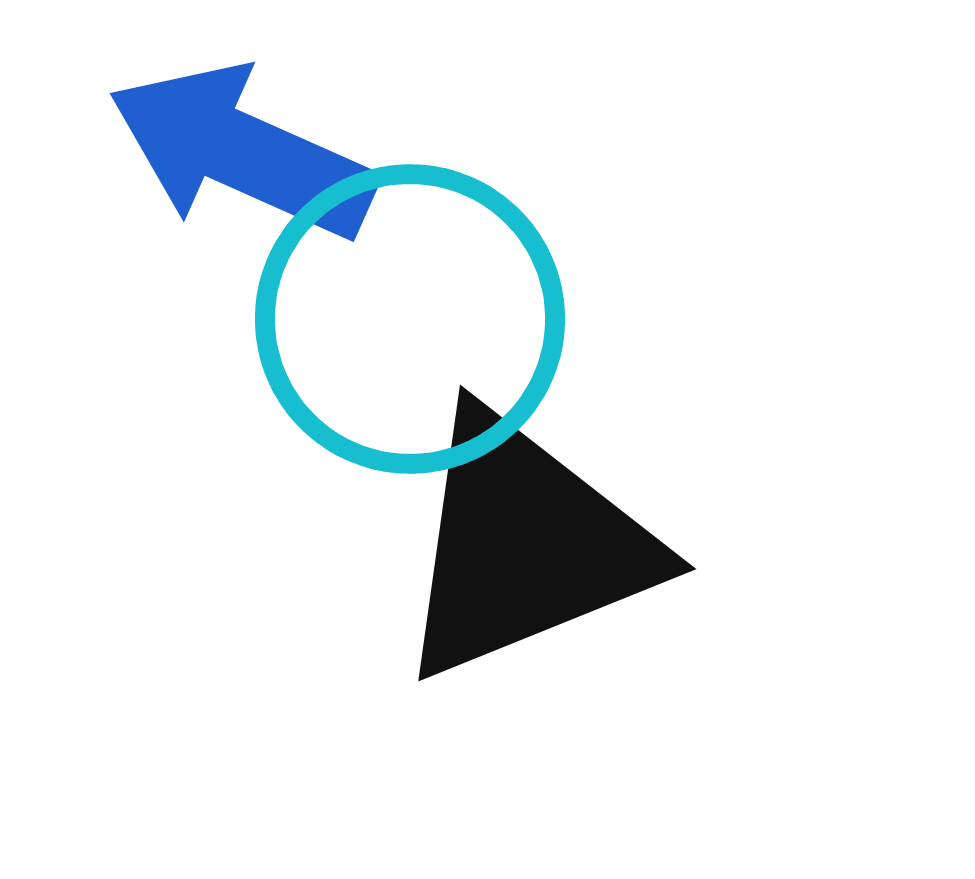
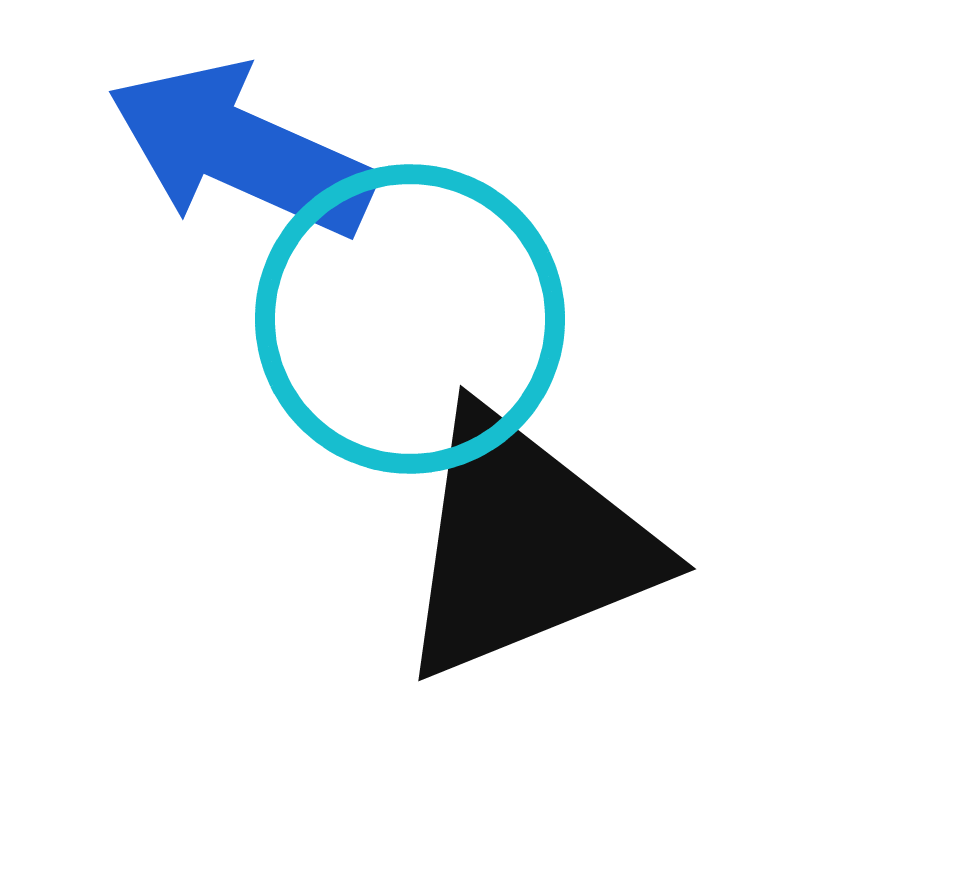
blue arrow: moved 1 px left, 2 px up
